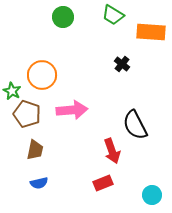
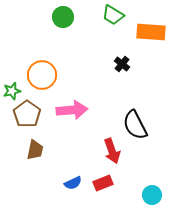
green star: rotated 30 degrees clockwise
brown pentagon: rotated 16 degrees clockwise
blue semicircle: moved 34 px right; rotated 12 degrees counterclockwise
